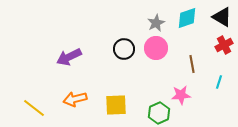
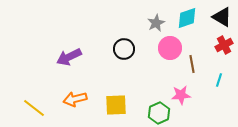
pink circle: moved 14 px right
cyan line: moved 2 px up
